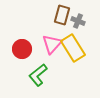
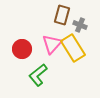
gray cross: moved 2 px right, 4 px down
